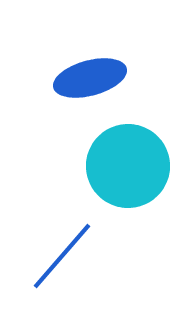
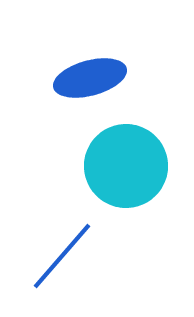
cyan circle: moved 2 px left
